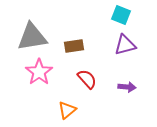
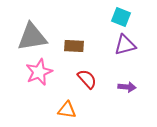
cyan square: moved 2 px down
brown rectangle: rotated 12 degrees clockwise
pink star: rotated 12 degrees clockwise
orange triangle: rotated 48 degrees clockwise
